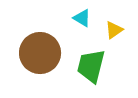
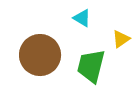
yellow triangle: moved 7 px right, 9 px down
brown circle: moved 2 px down
